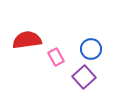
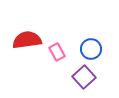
pink rectangle: moved 1 px right, 5 px up
